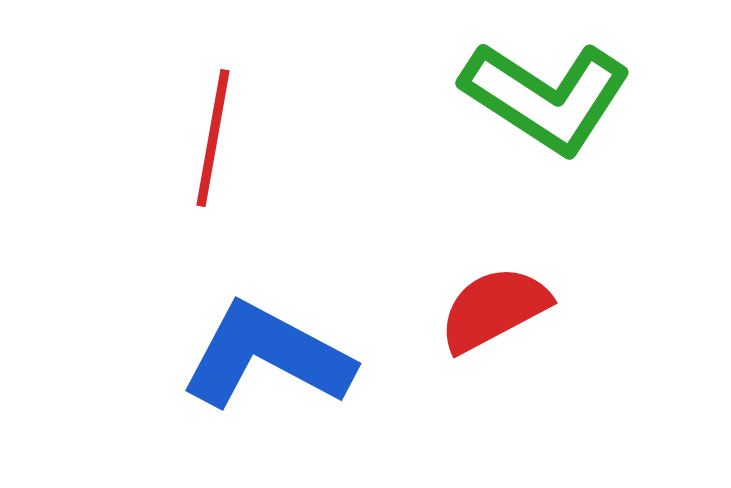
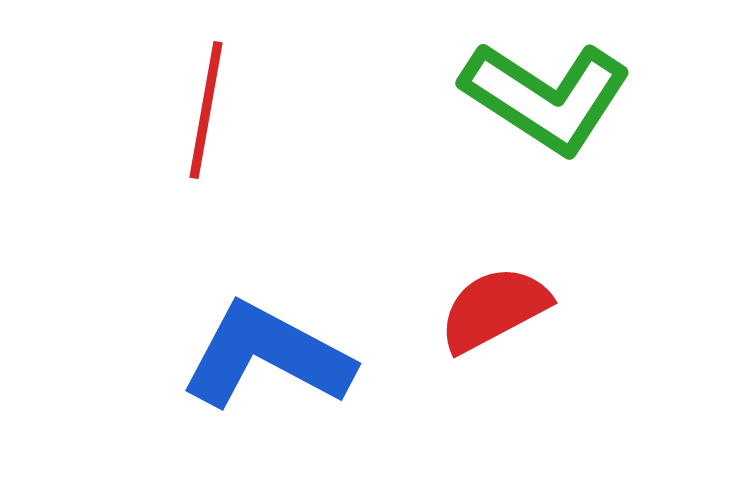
red line: moved 7 px left, 28 px up
